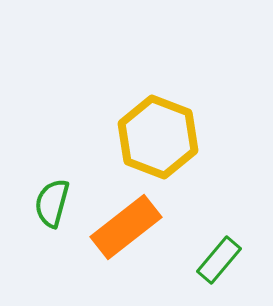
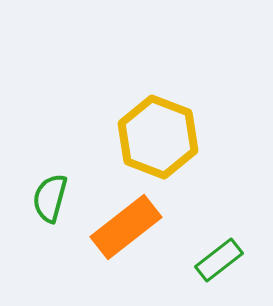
green semicircle: moved 2 px left, 5 px up
green rectangle: rotated 12 degrees clockwise
